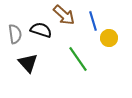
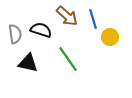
brown arrow: moved 3 px right, 1 px down
blue line: moved 2 px up
yellow circle: moved 1 px right, 1 px up
green line: moved 10 px left
black triangle: rotated 35 degrees counterclockwise
